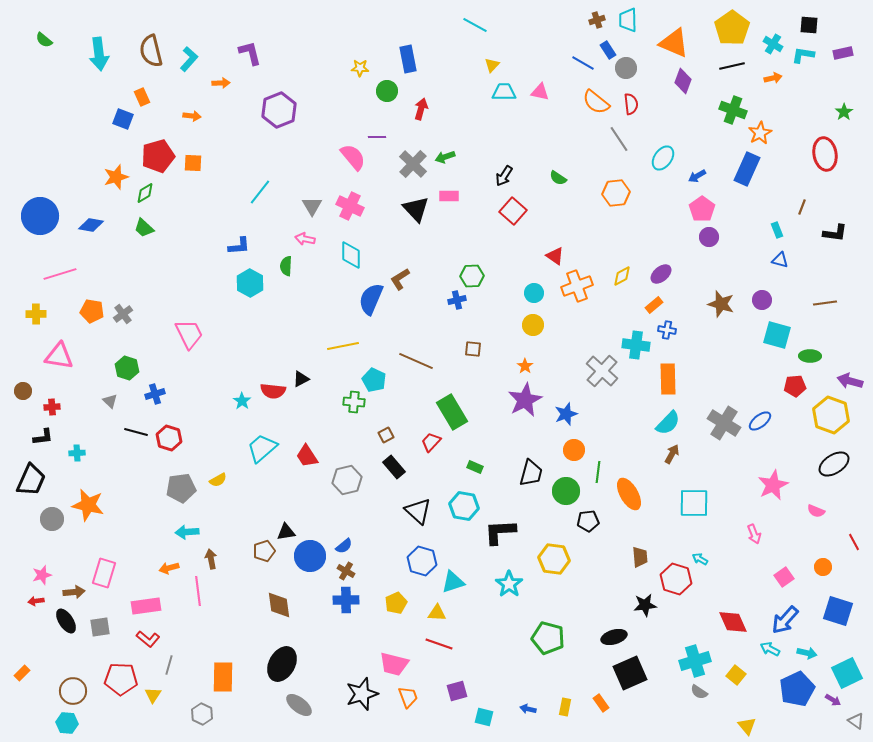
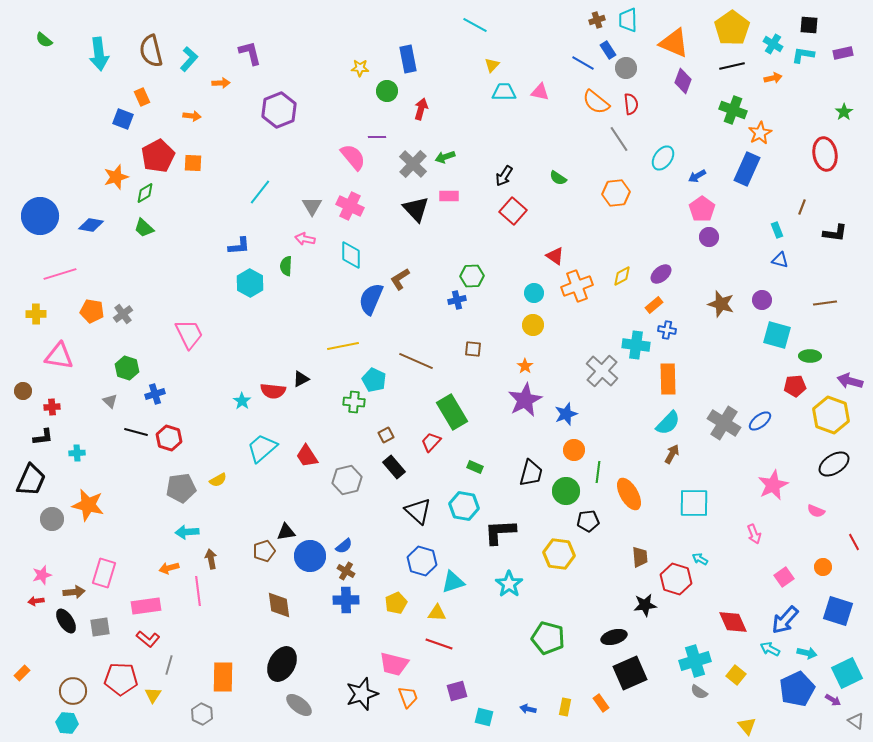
red pentagon at (158, 156): rotated 12 degrees counterclockwise
yellow hexagon at (554, 559): moved 5 px right, 5 px up
